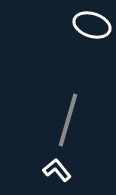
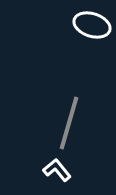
gray line: moved 1 px right, 3 px down
